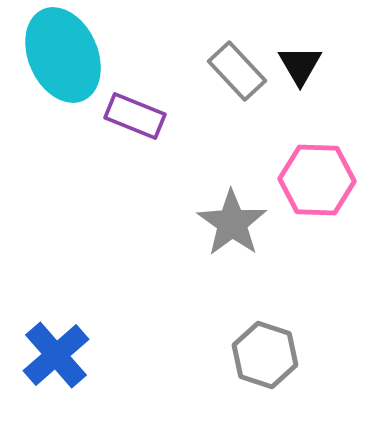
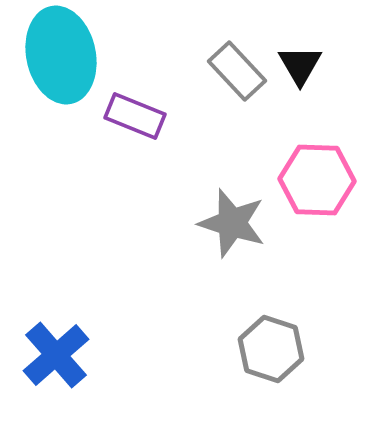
cyan ellipse: moved 2 px left; rotated 12 degrees clockwise
gray star: rotated 18 degrees counterclockwise
gray hexagon: moved 6 px right, 6 px up
